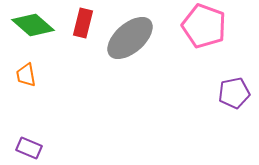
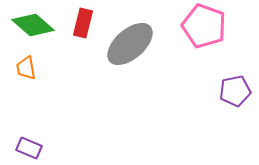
gray ellipse: moved 6 px down
orange trapezoid: moved 7 px up
purple pentagon: moved 1 px right, 2 px up
